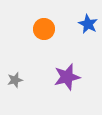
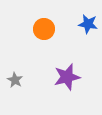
blue star: rotated 18 degrees counterclockwise
gray star: rotated 28 degrees counterclockwise
